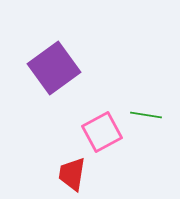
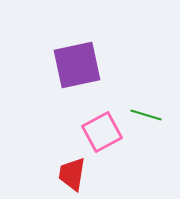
purple square: moved 23 px right, 3 px up; rotated 24 degrees clockwise
green line: rotated 8 degrees clockwise
